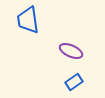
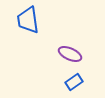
purple ellipse: moved 1 px left, 3 px down
